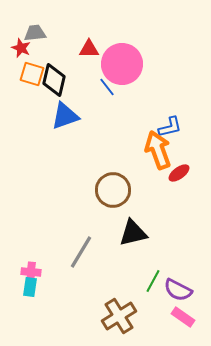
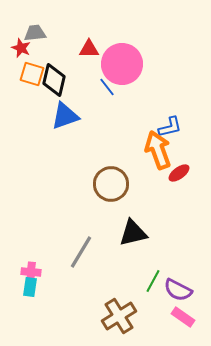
brown circle: moved 2 px left, 6 px up
